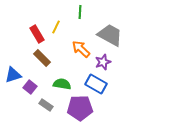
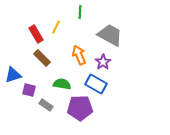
red rectangle: moved 1 px left
orange arrow: moved 2 px left, 6 px down; rotated 24 degrees clockwise
purple star: rotated 14 degrees counterclockwise
purple square: moved 1 px left, 3 px down; rotated 24 degrees counterclockwise
